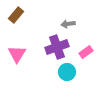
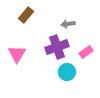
brown rectangle: moved 10 px right
